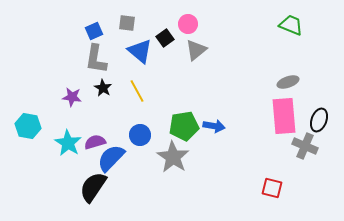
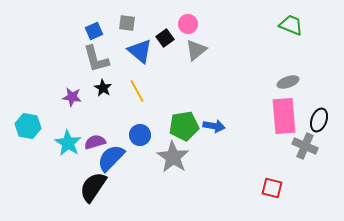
gray L-shape: rotated 24 degrees counterclockwise
